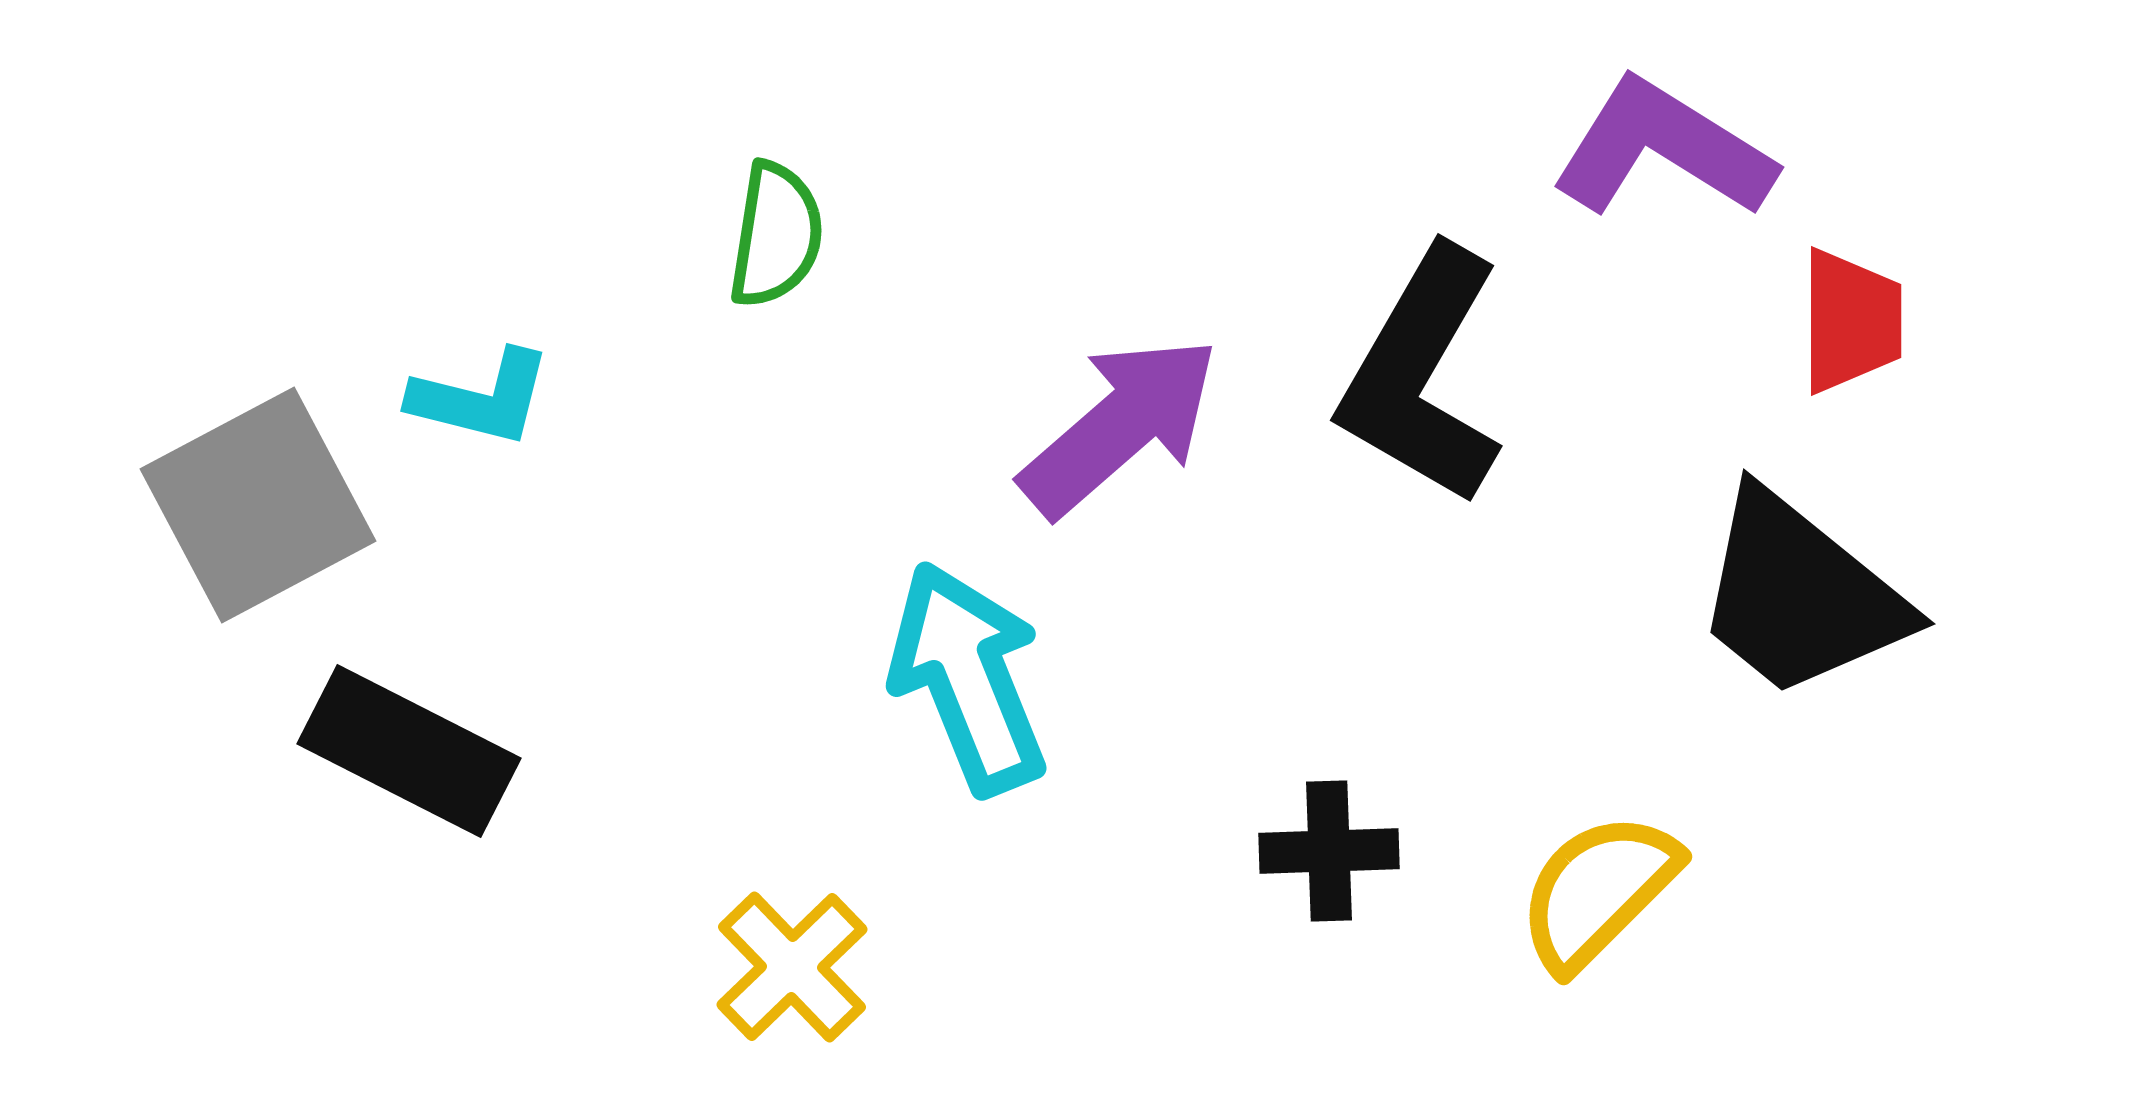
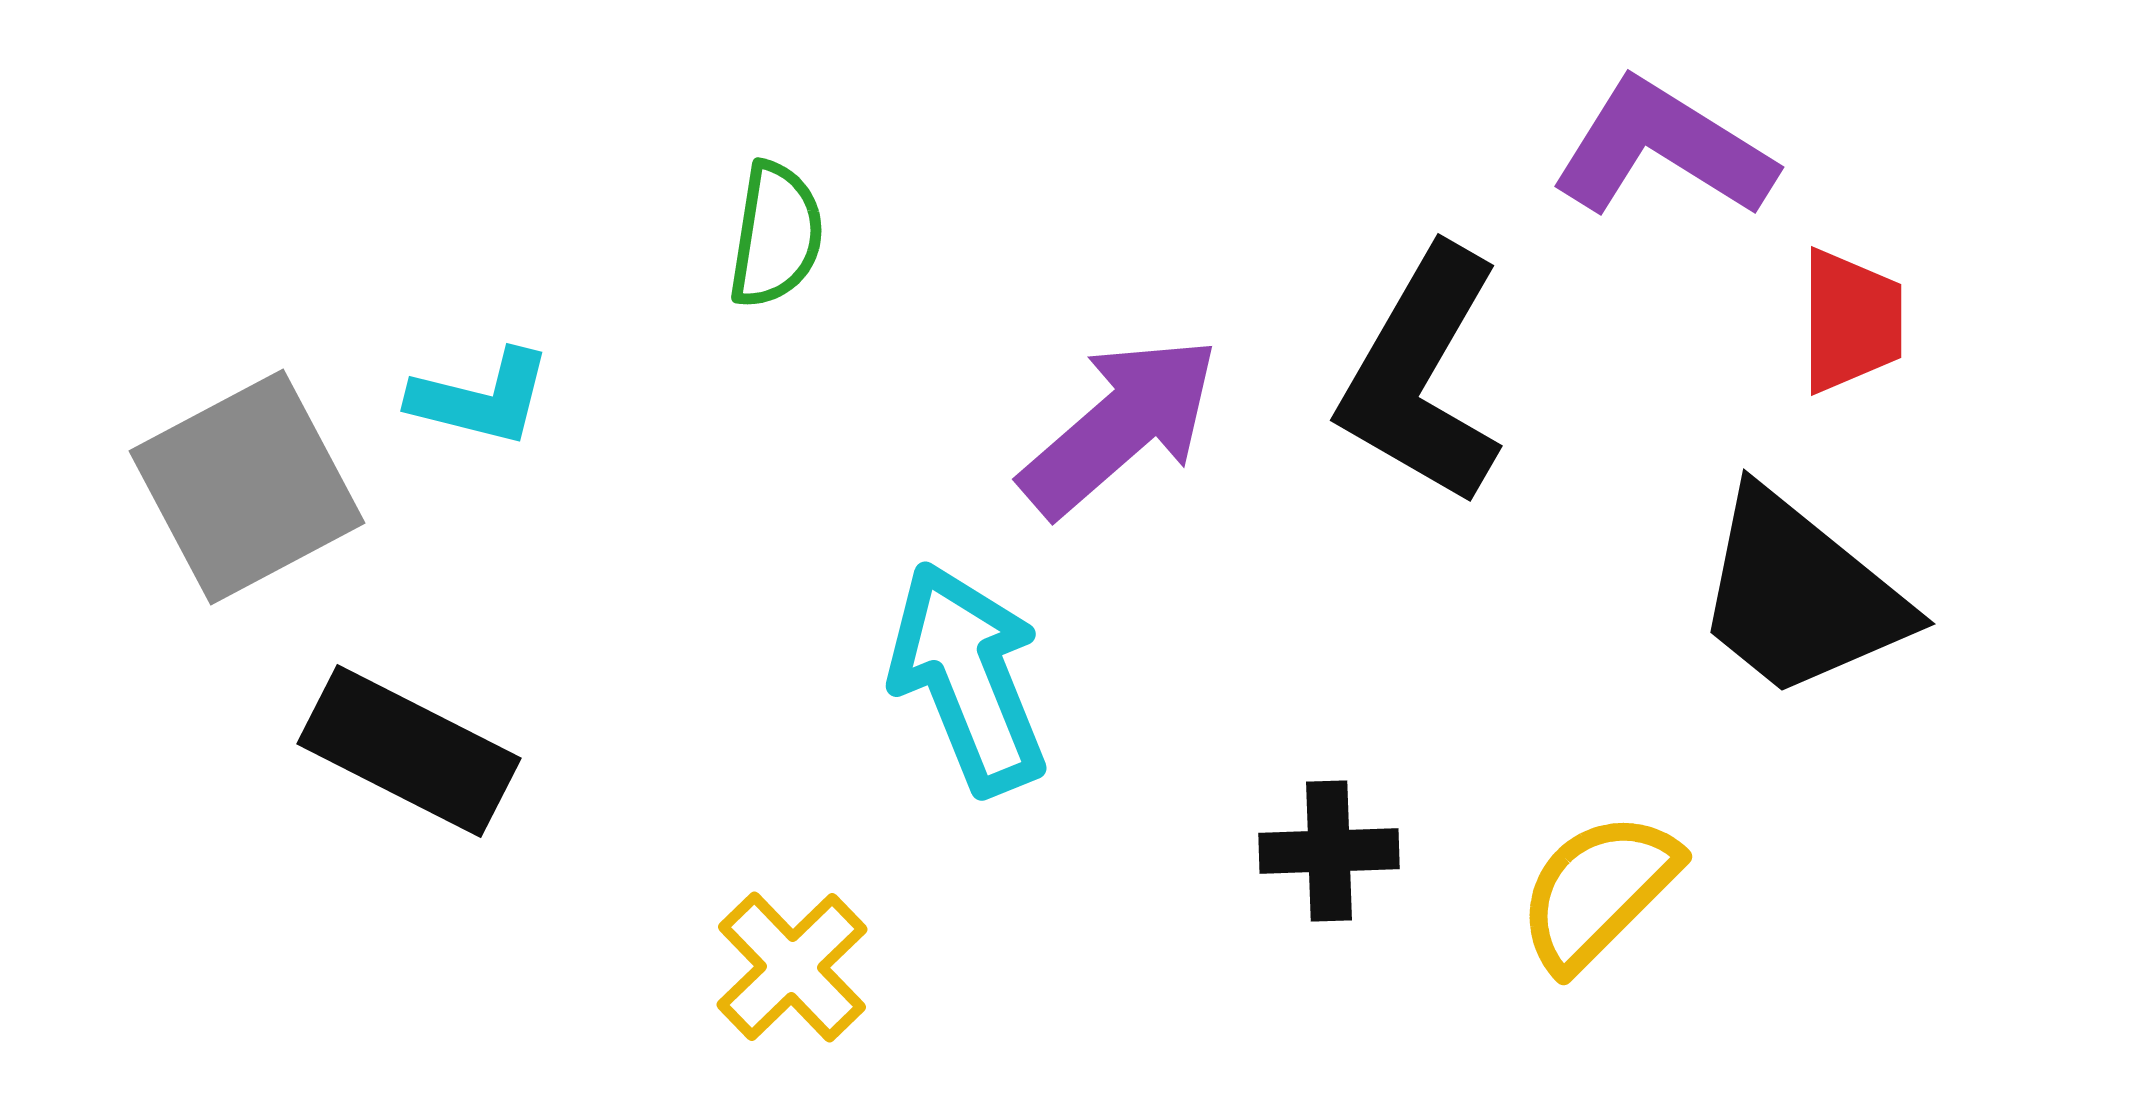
gray square: moved 11 px left, 18 px up
